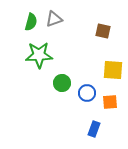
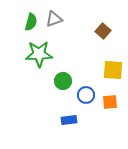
brown square: rotated 28 degrees clockwise
green star: moved 1 px up
green circle: moved 1 px right, 2 px up
blue circle: moved 1 px left, 2 px down
blue rectangle: moved 25 px left, 9 px up; rotated 63 degrees clockwise
